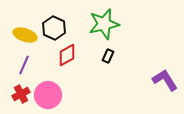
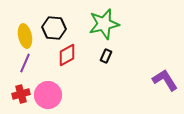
black hexagon: rotated 20 degrees counterclockwise
yellow ellipse: moved 1 px down; rotated 60 degrees clockwise
black rectangle: moved 2 px left
purple line: moved 1 px right, 2 px up
red cross: rotated 12 degrees clockwise
